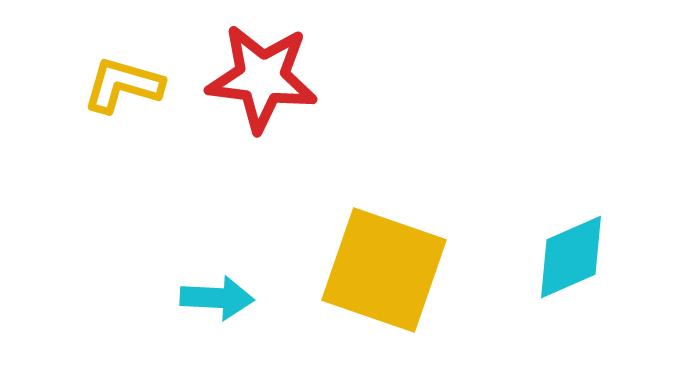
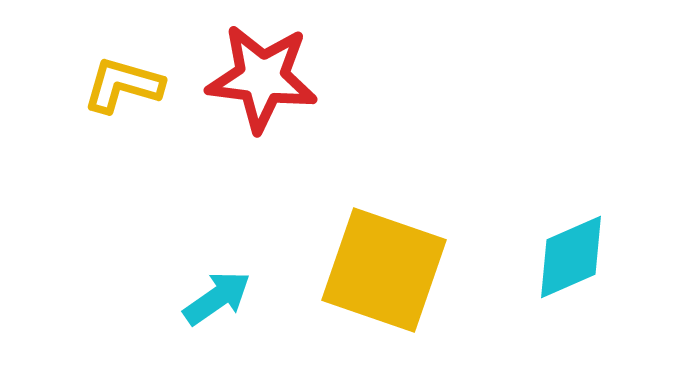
cyan arrow: rotated 38 degrees counterclockwise
